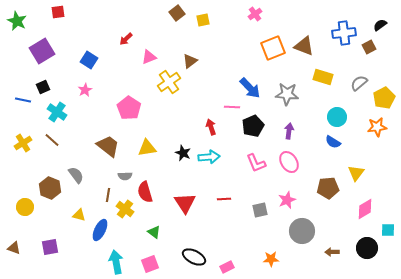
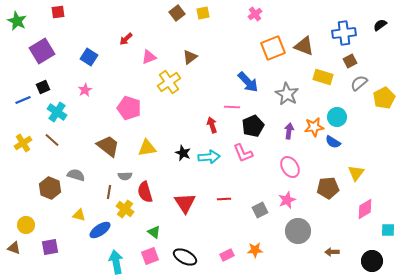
yellow square at (203, 20): moved 7 px up
brown square at (369, 47): moved 19 px left, 14 px down
blue square at (89, 60): moved 3 px up
brown triangle at (190, 61): moved 4 px up
blue arrow at (250, 88): moved 2 px left, 6 px up
gray star at (287, 94): rotated 25 degrees clockwise
blue line at (23, 100): rotated 35 degrees counterclockwise
pink pentagon at (129, 108): rotated 15 degrees counterclockwise
red arrow at (211, 127): moved 1 px right, 2 px up
orange star at (377, 127): moved 63 px left
pink ellipse at (289, 162): moved 1 px right, 5 px down
pink L-shape at (256, 163): moved 13 px left, 10 px up
gray semicircle at (76, 175): rotated 36 degrees counterclockwise
brown line at (108, 195): moved 1 px right, 3 px up
yellow circle at (25, 207): moved 1 px right, 18 px down
gray square at (260, 210): rotated 14 degrees counterclockwise
blue ellipse at (100, 230): rotated 30 degrees clockwise
gray circle at (302, 231): moved 4 px left
black circle at (367, 248): moved 5 px right, 13 px down
black ellipse at (194, 257): moved 9 px left
orange star at (271, 259): moved 16 px left, 9 px up
pink square at (150, 264): moved 8 px up
pink rectangle at (227, 267): moved 12 px up
